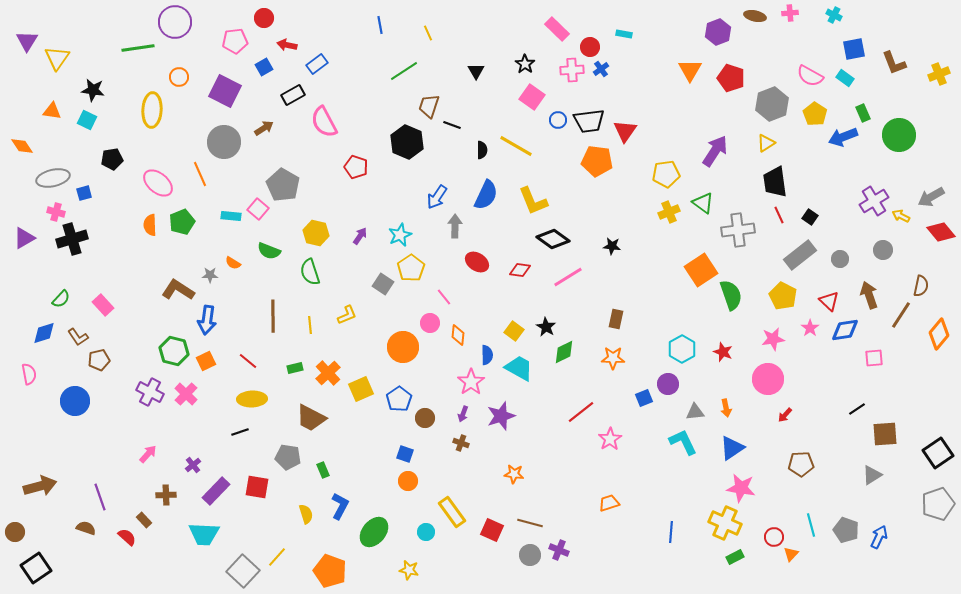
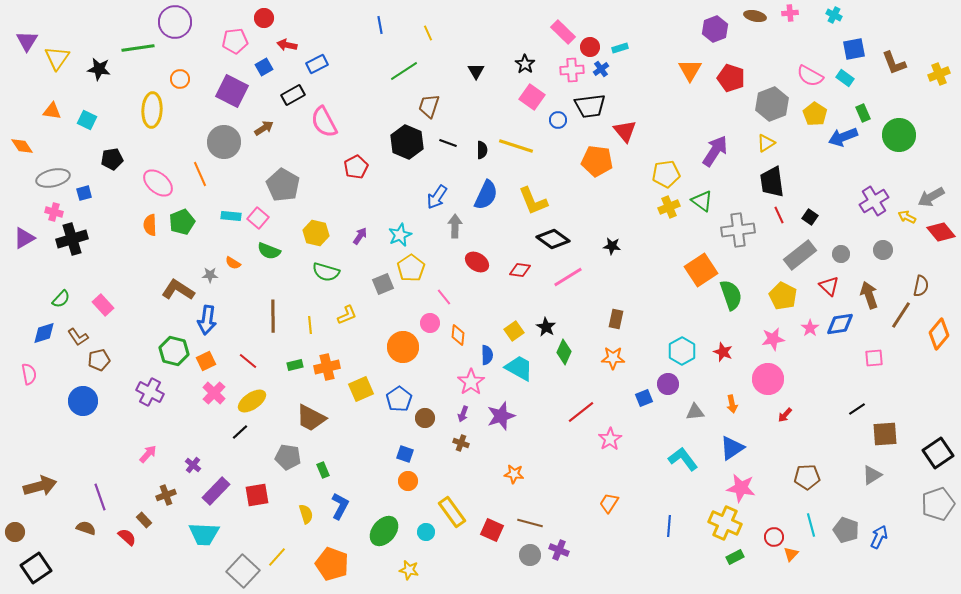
pink rectangle at (557, 29): moved 6 px right, 3 px down
purple hexagon at (718, 32): moved 3 px left, 3 px up
cyan rectangle at (624, 34): moved 4 px left, 14 px down; rotated 28 degrees counterclockwise
blue rectangle at (317, 64): rotated 10 degrees clockwise
orange circle at (179, 77): moved 1 px right, 2 px down
black star at (93, 90): moved 6 px right, 21 px up
purple square at (225, 91): moved 7 px right
black trapezoid at (589, 121): moved 1 px right, 15 px up
black line at (452, 125): moved 4 px left, 18 px down
red triangle at (625, 131): rotated 15 degrees counterclockwise
yellow line at (516, 146): rotated 12 degrees counterclockwise
red pentagon at (356, 167): rotated 25 degrees clockwise
black trapezoid at (775, 182): moved 3 px left
green triangle at (703, 203): moved 1 px left, 2 px up
pink square at (258, 209): moved 9 px down
pink cross at (56, 212): moved 2 px left
yellow cross at (669, 212): moved 5 px up
yellow arrow at (901, 216): moved 6 px right, 1 px down
gray circle at (840, 259): moved 1 px right, 5 px up
green semicircle at (310, 272): moved 16 px right; rotated 56 degrees counterclockwise
gray square at (383, 284): rotated 35 degrees clockwise
red triangle at (829, 301): moved 15 px up
blue diamond at (845, 330): moved 5 px left, 6 px up
yellow square at (514, 331): rotated 18 degrees clockwise
cyan hexagon at (682, 349): moved 2 px down
green diamond at (564, 352): rotated 40 degrees counterclockwise
green rectangle at (295, 368): moved 3 px up
orange cross at (328, 373): moved 1 px left, 6 px up; rotated 30 degrees clockwise
pink cross at (186, 394): moved 28 px right, 1 px up
yellow ellipse at (252, 399): moved 2 px down; rotated 32 degrees counterclockwise
blue circle at (75, 401): moved 8 px right
orange arrow at (726, 408): moved 6 px right, 4 px up
black line at (240, 432): rotated 24 degrees counterclockwise
cyan L-shape at (683, 442): moved 17 px down; rotated 12 degrees counterclockwise
brown pentagon at (801, 464): moved 6 px right, 13 px down
purple cross at (193, 465): rotated 14 degrees counterclockwise
red square at (257, 487): moved 8 px down; rotated 20 degrees counterclockwise
brown cross at (166, 495): rotated 18 degrees counterclockwise
orange trapezoid at (609, 503): rotated 40 degrees counterclockwise
green ellipse at (374, 532): moved 10 px right, 1 px up
blue line at (671, 532): moved 2 px left, 6 px up
orange pentagon at (330, 571): moved 2 px right, 7 px up
